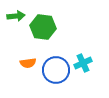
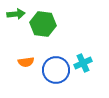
green arrow: moved 2 px up
green hexagon: moved 3 px up
orange semicircle: moved 2 px left, 1 px up
